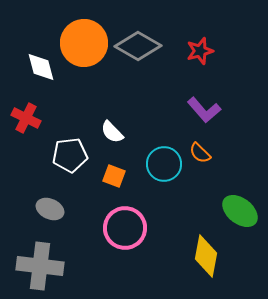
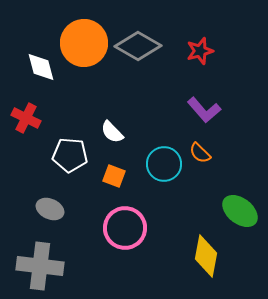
white pentagon: rotated 12 degrees clockwise
